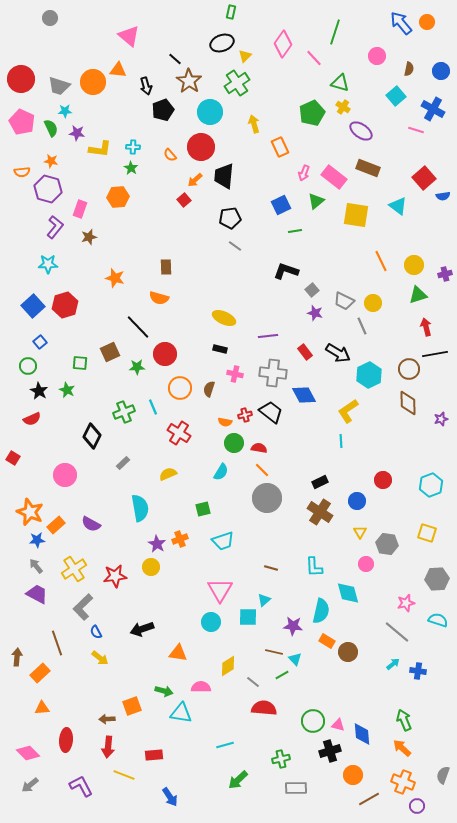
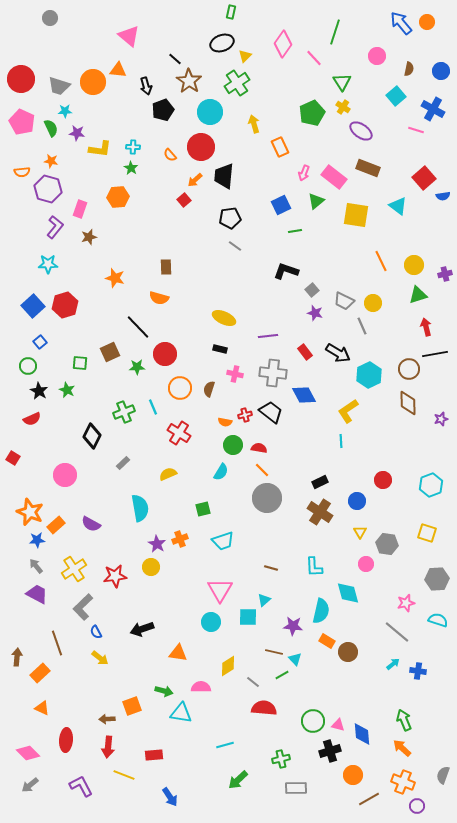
green triangle at (340, 83): moved 2 px right, 1 px up; rotated 42 degrees clockwise
green circle at (234, 443): moved 1 px left, 2 px down
orange triangle at (42, 708): rotated 28 degrees clockwise
